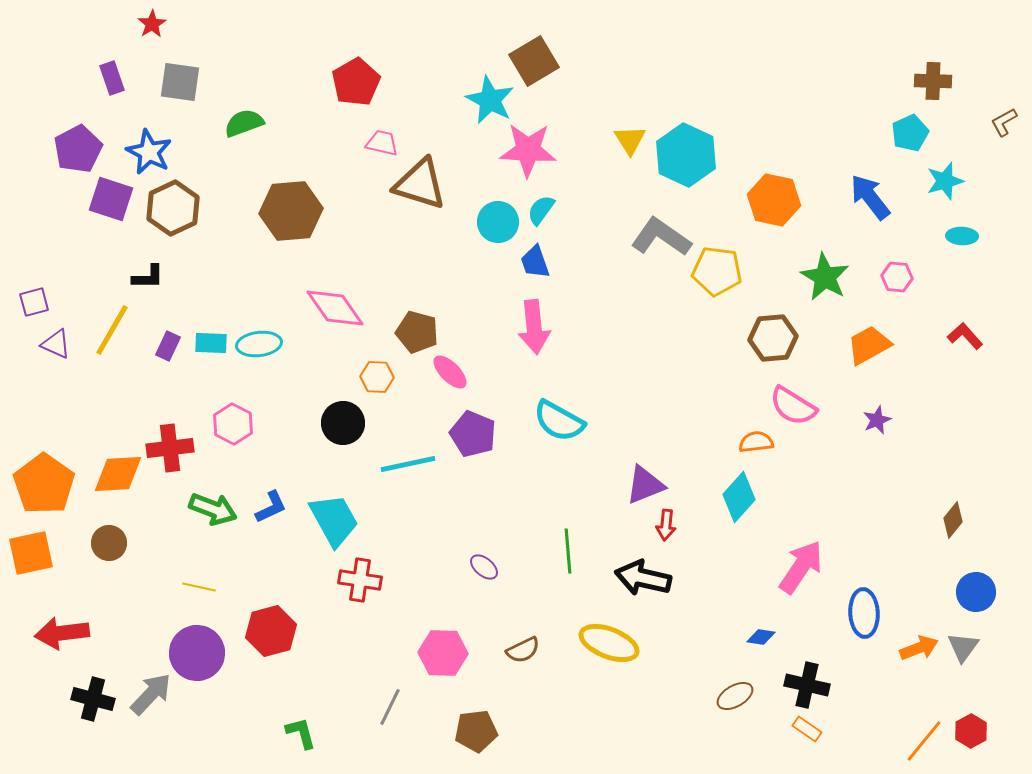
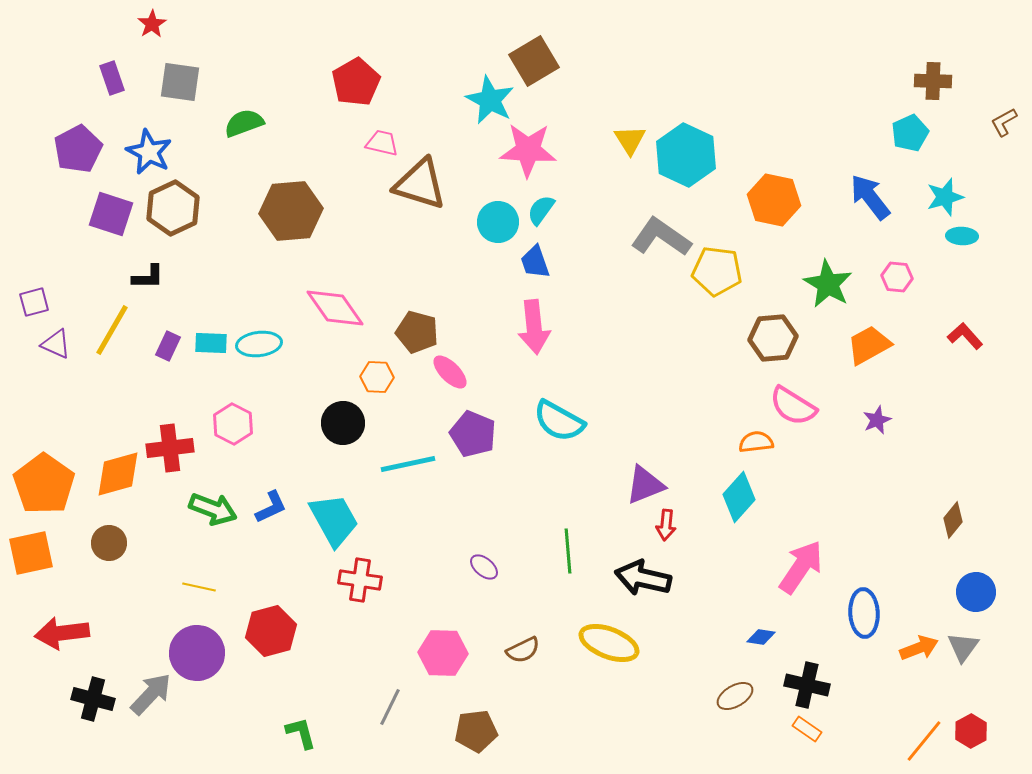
cyan star at (945, 181): moved 16 px down
purple square at (111, 199): moved 15 px down
green star at (825, 277): moved 3 px right, 7 px down
orange diamond at (118, 474): rotated 12 degrees counterclockwise
